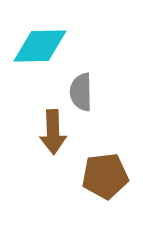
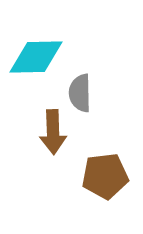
cyan diamond: moved 4 px left, 11 px down
gray semicircle: moved 1 px left, 1 px down
